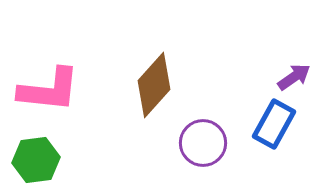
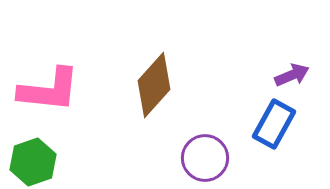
purple arrow: moved 2 px left, 2 px up; rotated 12 degrees clockwise
purple circle: moved 2 px right, 15 px down
green hexagon: moved 3 px left, 2 px down; rotated 12 degrees counterclockwise
